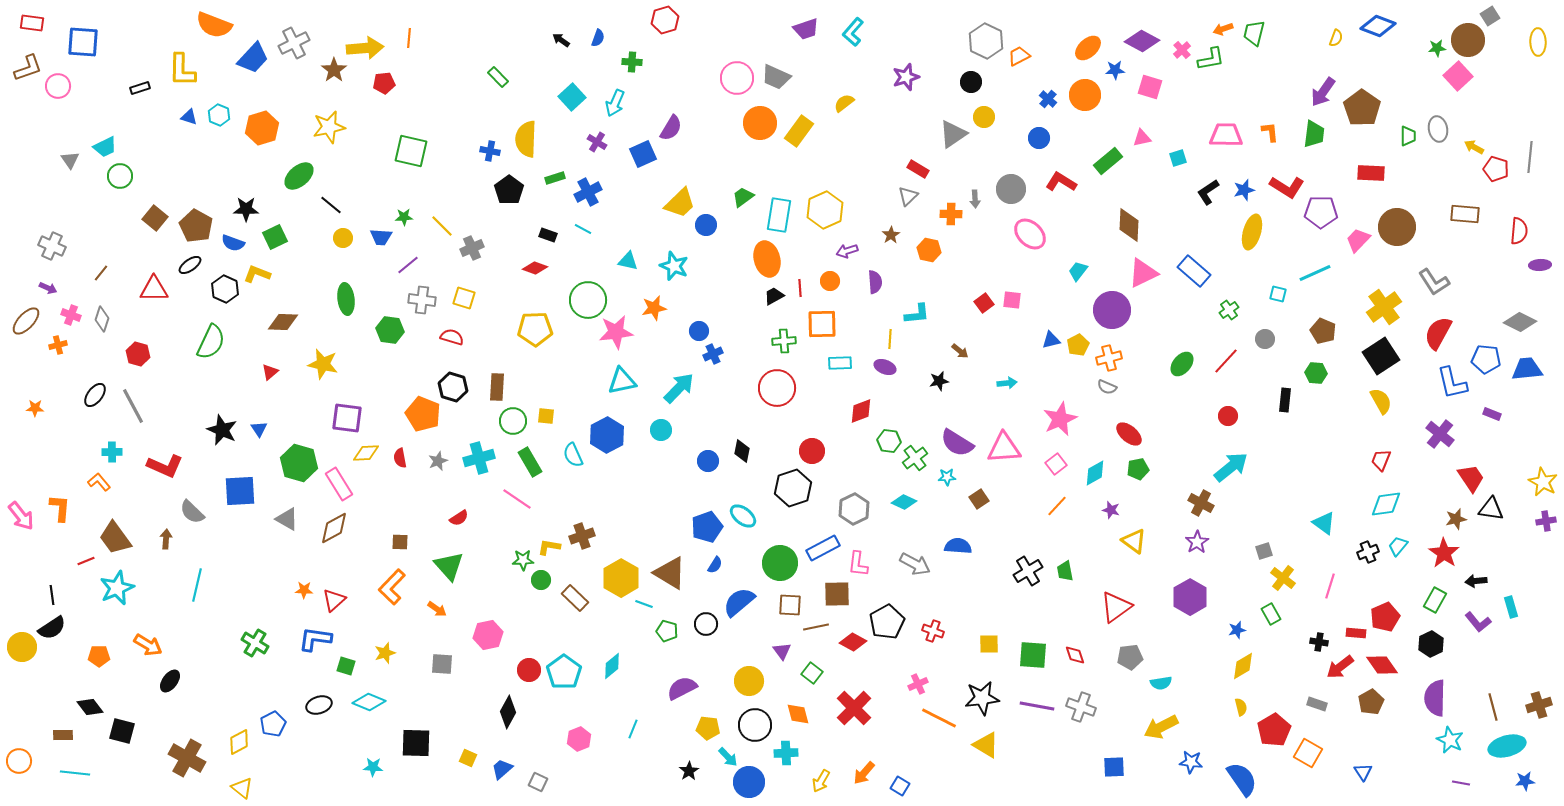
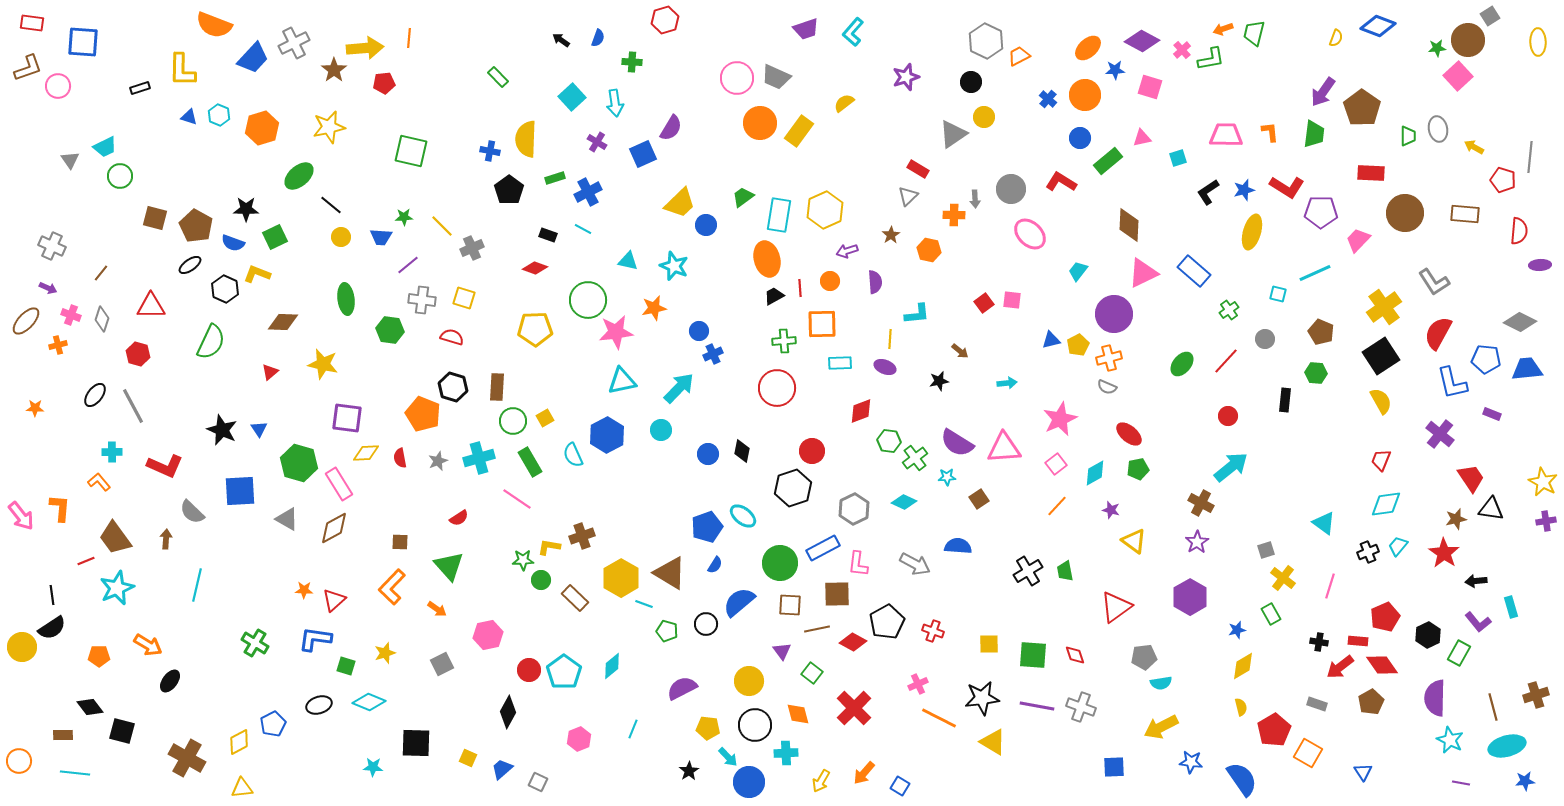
cyan arrow at (615, 103): rotated 32 degrees counterclockwise
blue circle at (1039, 138): moved 41 px right
red pentagon at (1496, 169): moved 7 px right, 11 px down
orange cross at (951, 214): moved 3 px right, 1 px down
brown square at (155, 218): rotated 25 degrees counterclockwise
brown circle at (1397, 227): moved 8 px right, 14 px up
yellow circle at (343, 238): moved 2 px left, 1 px up
red triangle at (154, 289): moved 3 px left, 17 px down
purple circle at (1112, 310): moved 2 px right, 4 px down
brown pentagon at (1323, 331): moved 2 px left, 1 px down
yellow square at (546, 416): moved 1 px left, 2 px down; rotated 36 degrees counterclockwise
blue circle at (708, 461): moved 7 px up
gray square at (1264, 551): moved 2 px right, 1 px up
green rectangle at (1435, 600): moved 24 px right, 53 px down
brown line at (816, 627): moved 1 px right, 2 px down
red rectangle at (1356, 633): moved 2 px right, 8 px down
black hexagon at (1431, 644): moved 3 px left, 9 px up
gray pentagon at (1130, 657): moved 14 px right
gray square at (442, 664): rotated 30 degrees counterclockwise
brown cross at (1539, 705): moved 3 px left, 10 px up
yellow triangle at (986, 745): moved 7 px right, 3 px up
yellow triangle at (242, 788): rotated 45 degrees counterclockwise
